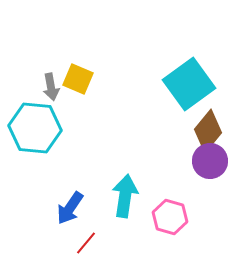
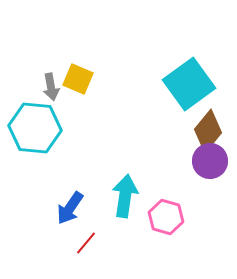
pink hexagon: moved 4 px left
